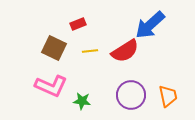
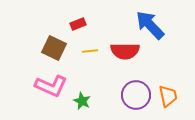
blue arrow: rotated 88 degrees clockwise
red semicircle: rotated 32 degrees clockwise
purple circle: moved 5 px right
green star: rotated 18 degrees clockwise
